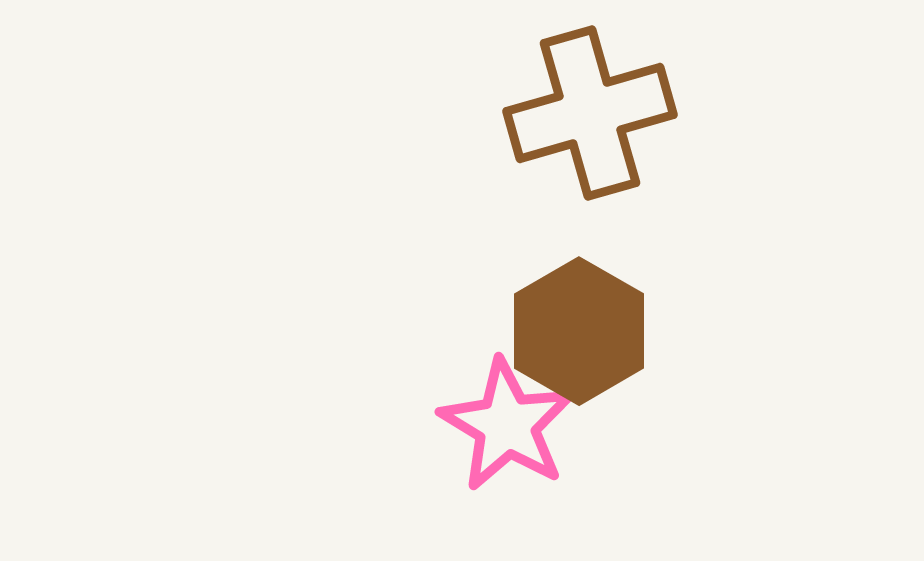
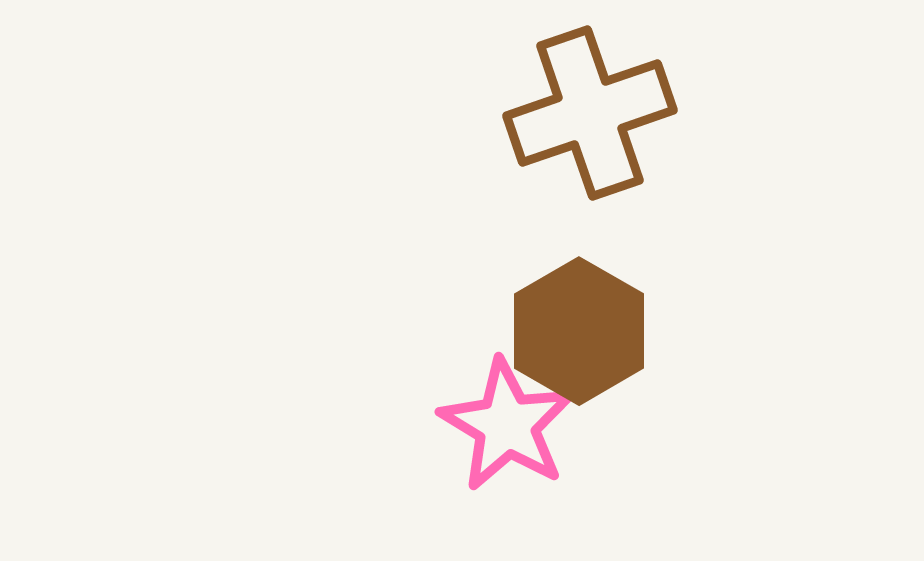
brown cross: rotated 3 degrees counterclockwise
